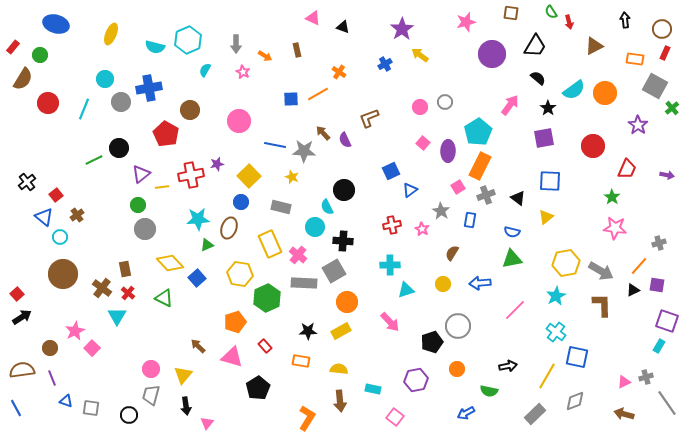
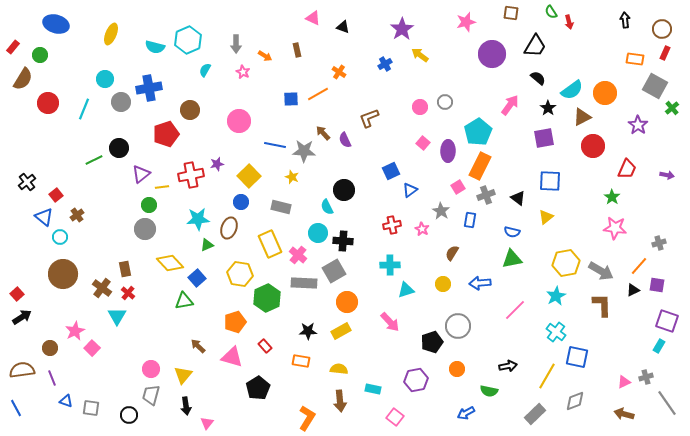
brown triangle at (594, 46): moved 12 px left, 71 px down
cyan semicircle at (574, 90): moved 2 px left
red pentagon at (166, 134): rotated 25 degrees clockwise
green circle at (138, 205): moved 11 px right
cyan circle at (315, 227): moved 3 px right, 6 px down
green triangle at (164, 298): moved 20 px right, 3 px down; rotated 36 degrees counterclockwise
